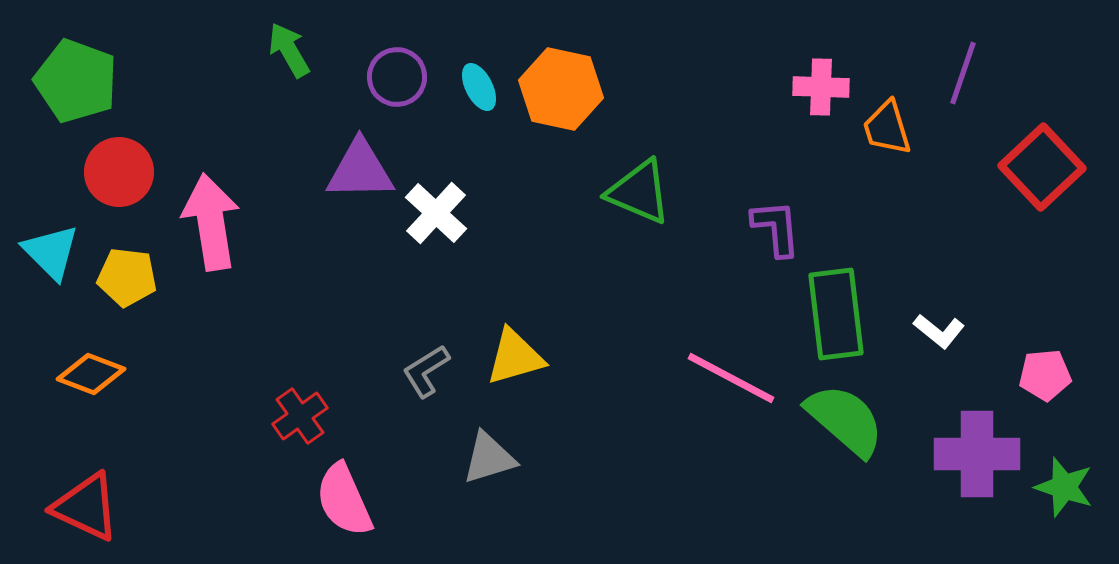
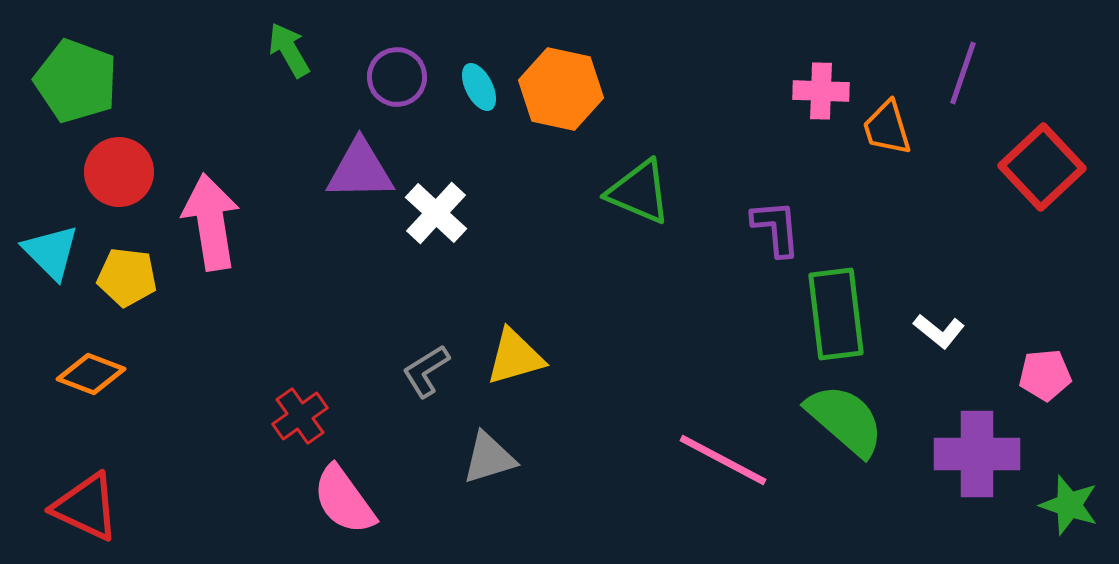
pink cross: moved 4 px down
pink line: moved 8 px left, 82 px down
green star: moved 5 px right, 18 px down
pink semicircle: rotated 12 degrees counterclockwise
